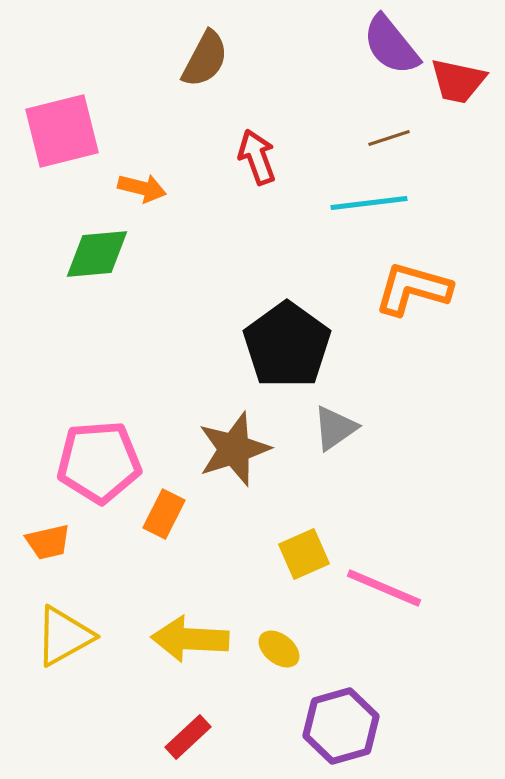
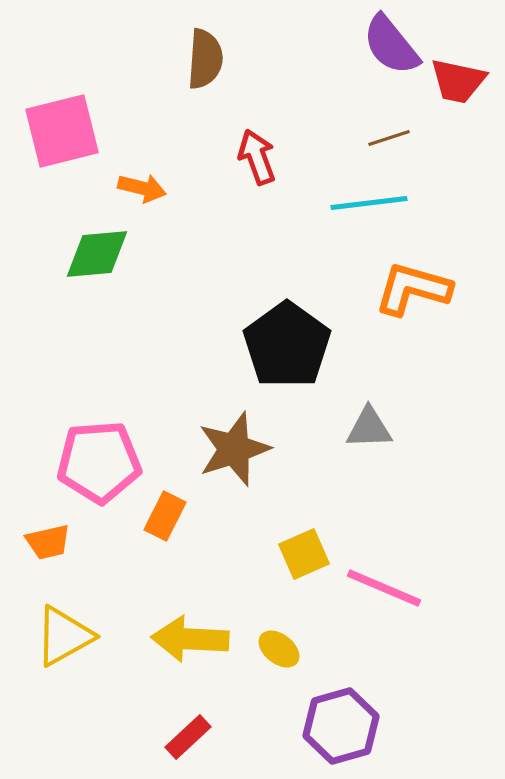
brown semicircle: rotated 24 degrees counterclockwise
gray triangle: moved 34 px right; rotated 33 degrees clockwise
orange rectangle: moved 1 px right, 2 px down
